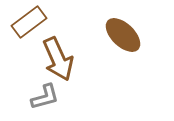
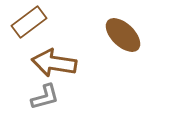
brown arrow: moved 4 px left, 4 px down; rotated 123 degrees clockwise
